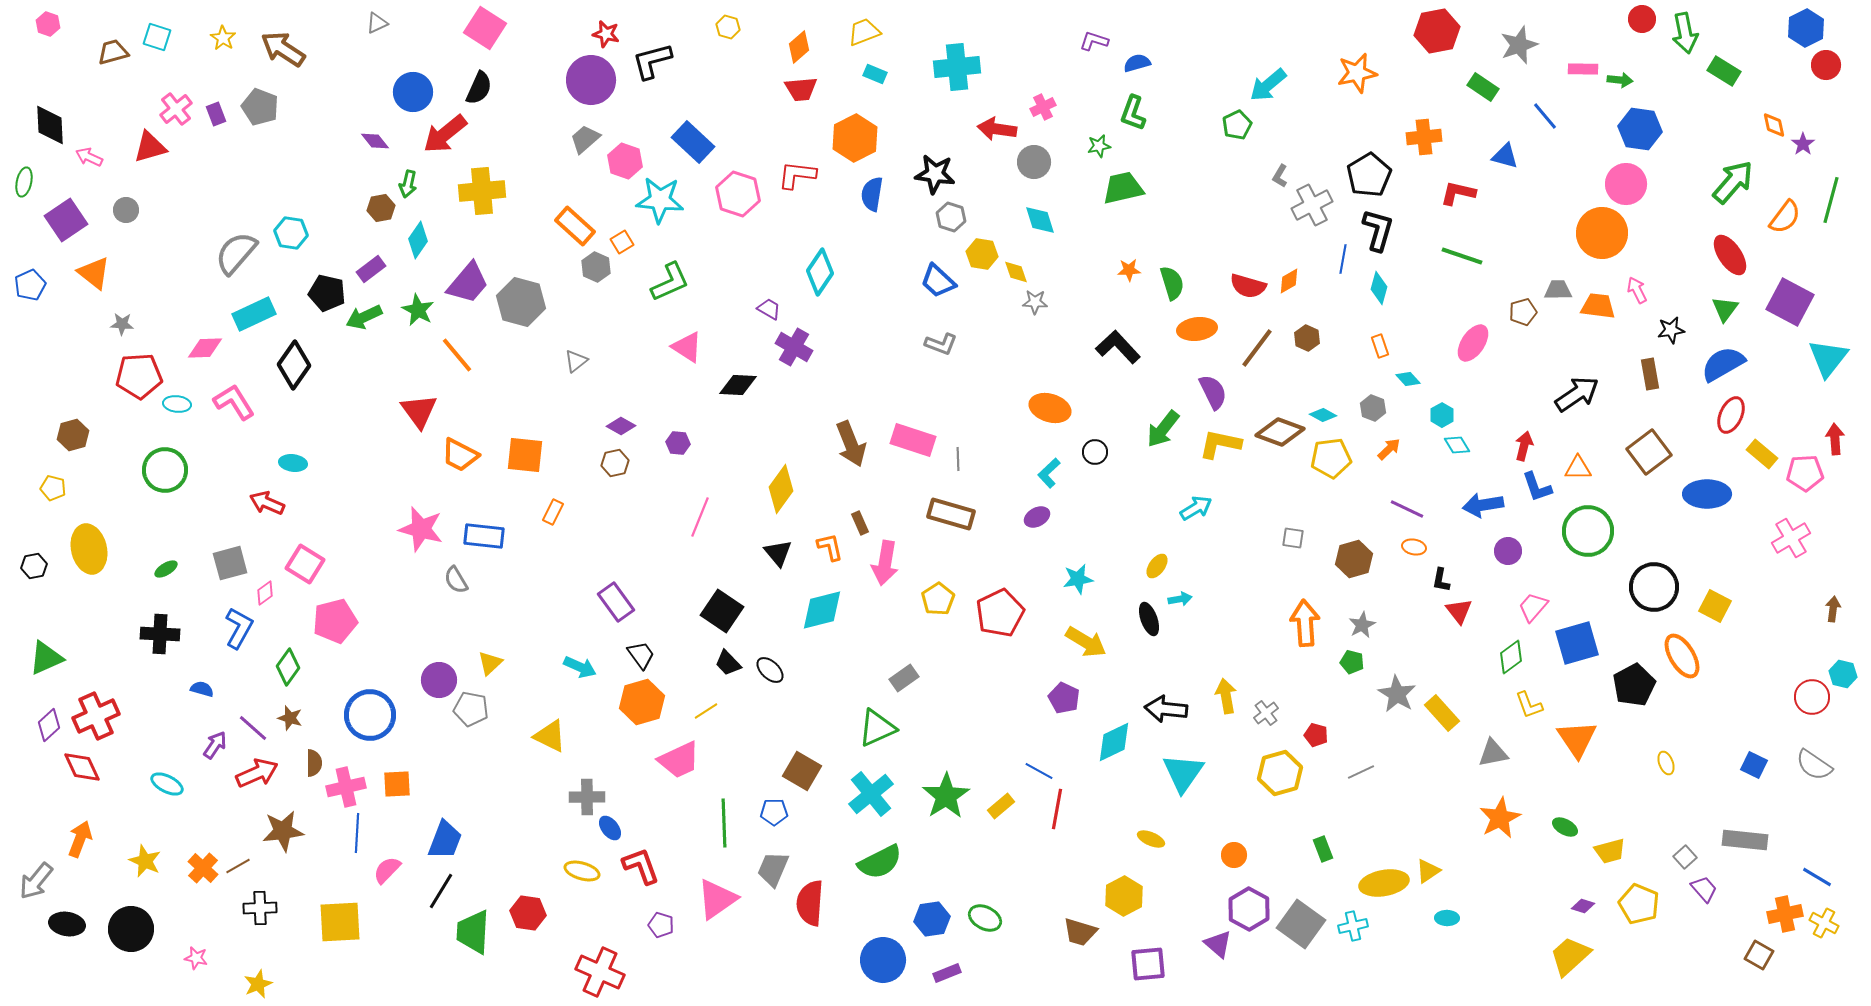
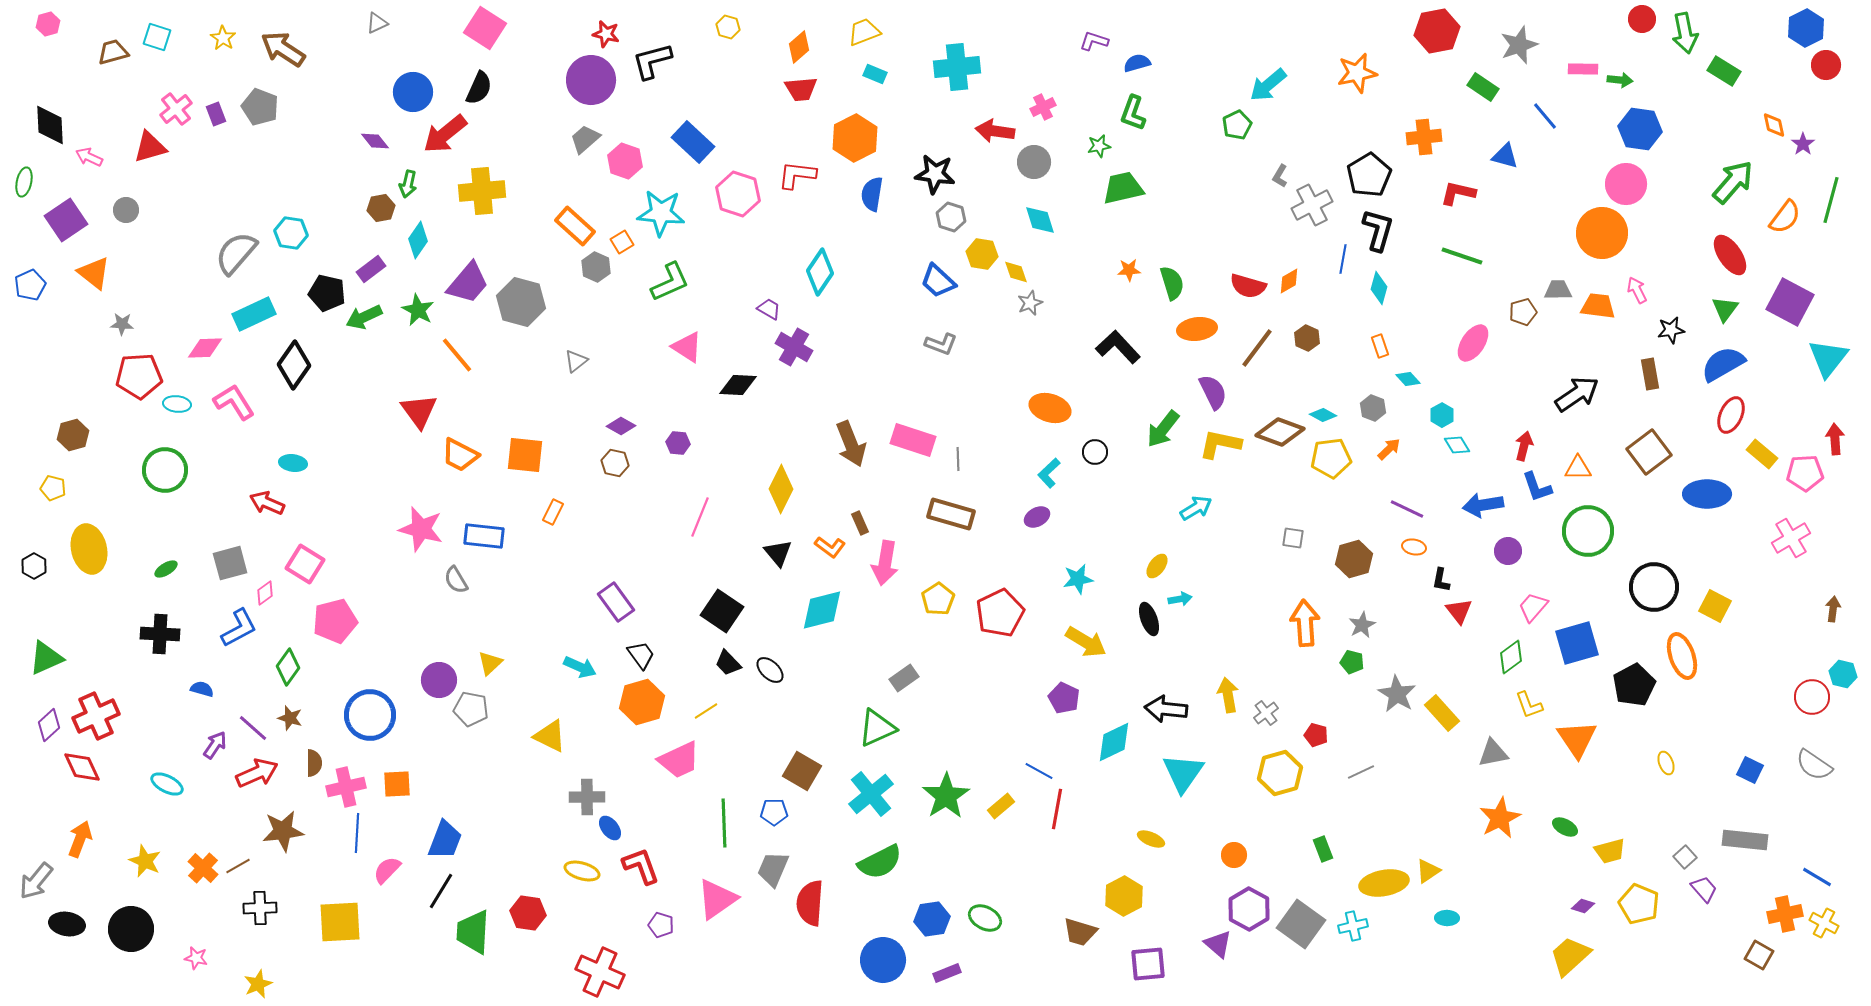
pink hexagon at (48, 24): rotated 25 degrees clockwise
red arrow at (997, 129): moved 2 px left, 2 px down
cyan star at (660, 200): moved 1 px right, 13 px down
gray star at (1035, 302): moved 5 px left, 1 px down; rotated 25 degrees counterclockwise
brown hexagon at (615, 463): rotated 24 degrees clockwise
yellow diamond at (781, 489): rotated 9 degrees counterclockwise
orange L-shape at (830, 547): rotated 140 degrees clockwise
black hexagon at (34, 566): rotated 20 degrees counterclockwise
blue L-shape at (239, 628): rotated 33 degrees clockwise
orange ellipse at (1682, 656): rotated 12 degrees clockwise
yellow arrow at (1226, 696): moved 2 px right, 1 px up
blue square at (1754, 765): moved 4 px left, 5 px down
